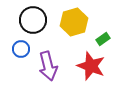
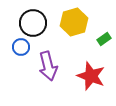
black circle: moved 3 px down
green rectangle: moved 1 px right
blue circle: moved 2 px up
red star: moved 10 px down
